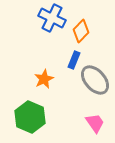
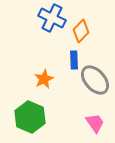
blue rectangle: rotated 24 degrees counterclockwise
